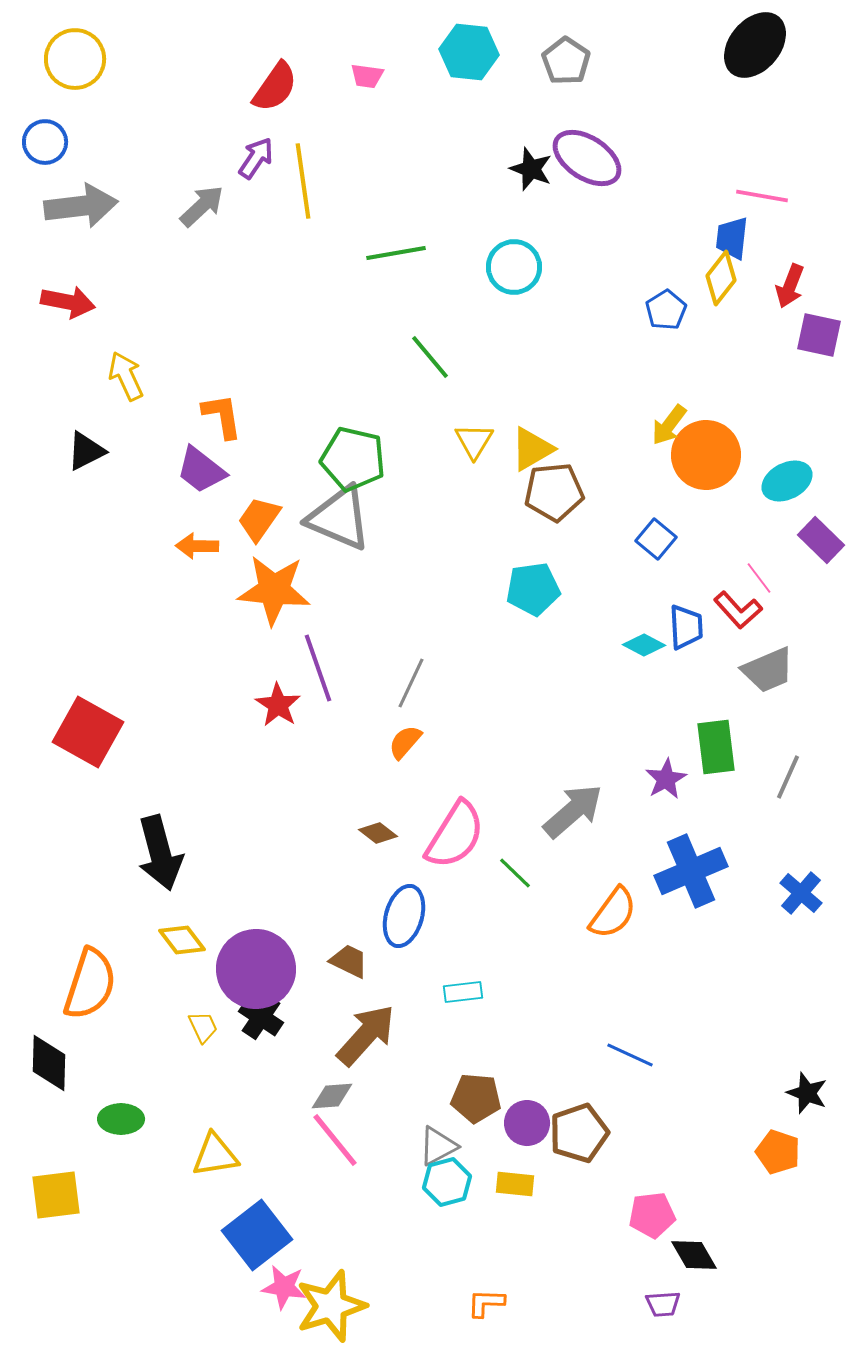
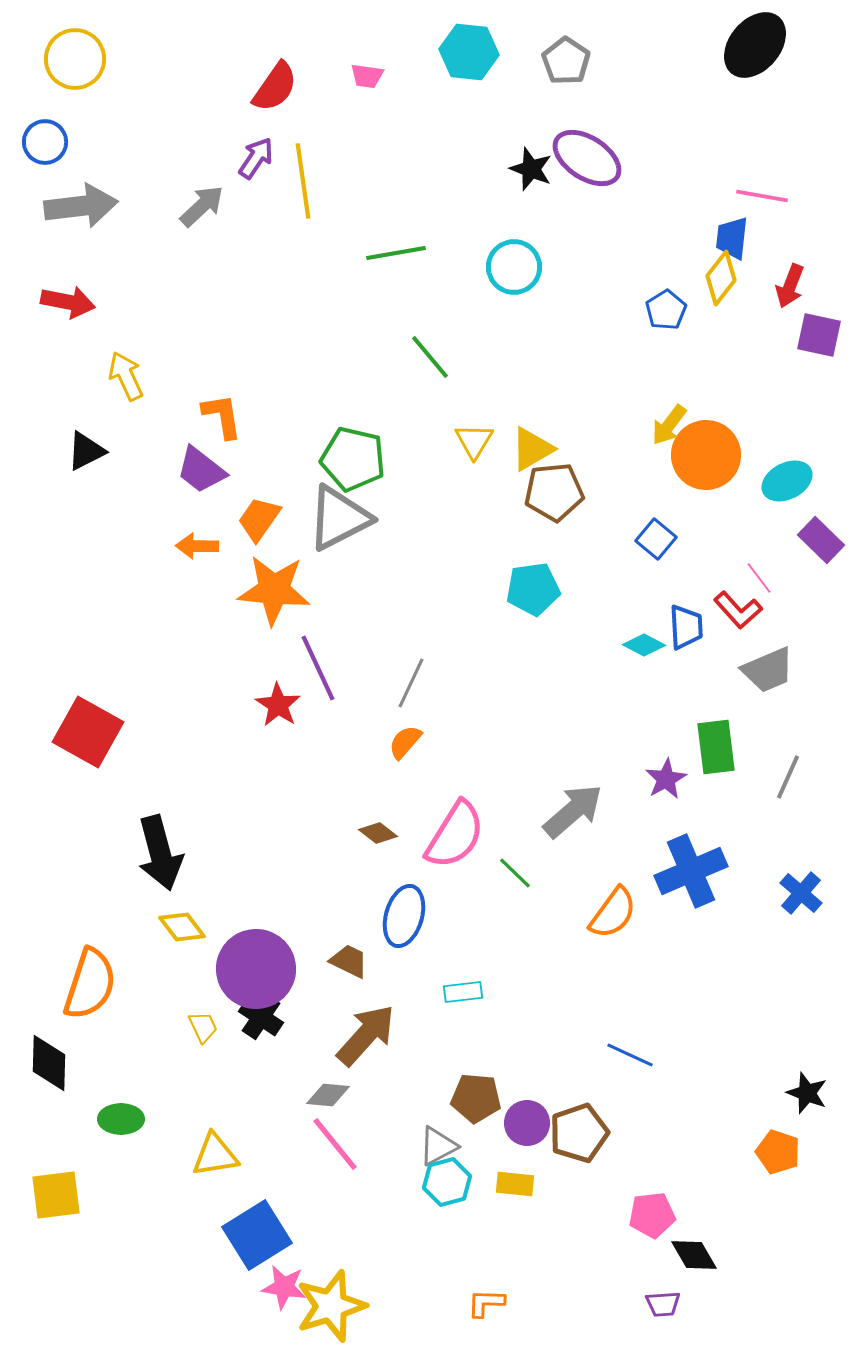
gray triangle at (339, 518): rotated 50 degrees counterclockwise
purple line at (318, 668): rotated 6 degrees counterclockwise
yellow diamond at (182, 940): moved 13 px up
gray diamond at (332, 1096): moved 4 px left, 1 px up; rotated 9 degrees clockwise
pink line at (335, 1140): moved 4 px down
blue square at (257, 1235): rotated 6 degrees clockwise
